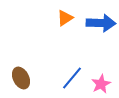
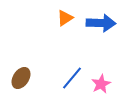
brown ellipse: rotated 60 degrees clockwise
